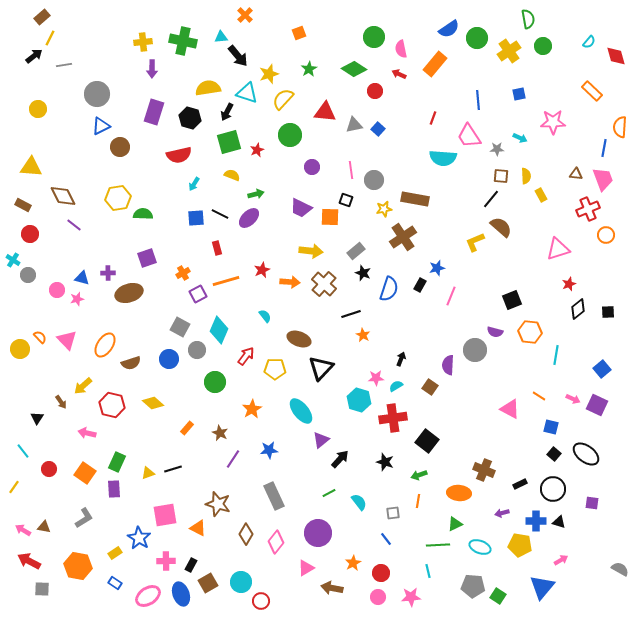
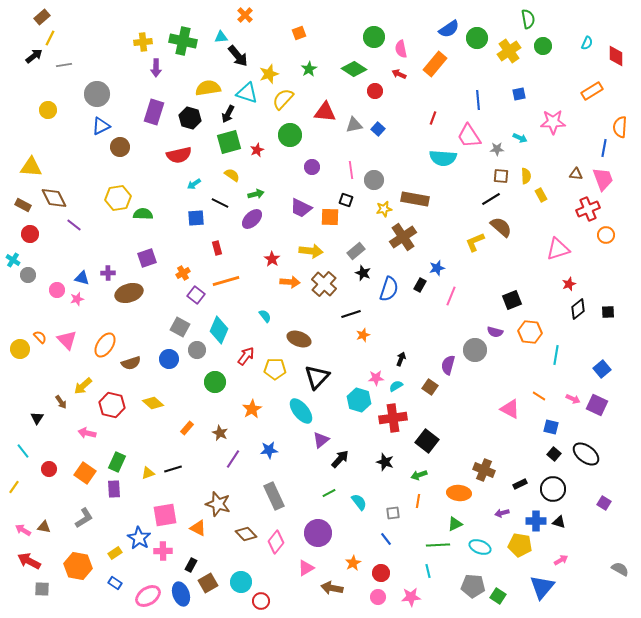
cyan semicircle at (589, 42): moved 2 px left, 1 px down; rotated 16 degrees counterclockwise
red diamond at (616, 56): rotated 15 degrees clockwise
purple arrow at (152, 69): moved 4 px right, 1 px up
orange rectangle at (592, 91): rotated 75 degrees counterclockwise
yellow circle at (38, 109): moved 10 px right, 1 px down
black arrow at (227, 112): moved 1 px right, 2 px down
yellow semicircle at (232, 175): rotated 14 degrees clockwise
cyan arrow at (194, 184): rotated 24 degrees clockwise
brown diamond at (63, 196): moved 9 px left, 2 px down
black line at (491, 199): rotated 18 degrees clockwise
black line at (220, 214): moved 11 px up
purple ellipse at (249, 218): moved 3 px right, 1 px down
red star at (262, 270): moved 10 px right, 11 px up; rotated 14 degrees counterclockwise
purple square at (198, 294): moved 2 px left, 1 px down; rotated 24 degrees counterclockwise
orange star at (363, 335): rotated 24 degrees clockwise
purple semicircle at (448, 365): rotated 12 degrees clockwise
black triangle at (321, 368): moved 4 px left, 9 px down
purple square at (592, 503): moved 12 px right; rotated 24 degrees clockwise
brown diamond at (246, 534): rotated 75 degrees counterclockwise
pink cross at (166, 561): moved 3 px left, 10 px up
